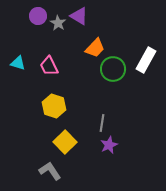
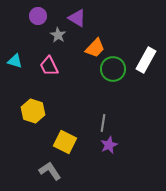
purple triangle: moved 2 px left, 2 px down
gray star: moved 12 px down
cyan triangle: moved 3 px left, 2 px up
yellow hexagon: moved 21 px left, 5 px down
gray line: moved 1 px right
yellow square: rotated 20 degrees counterclockwise
